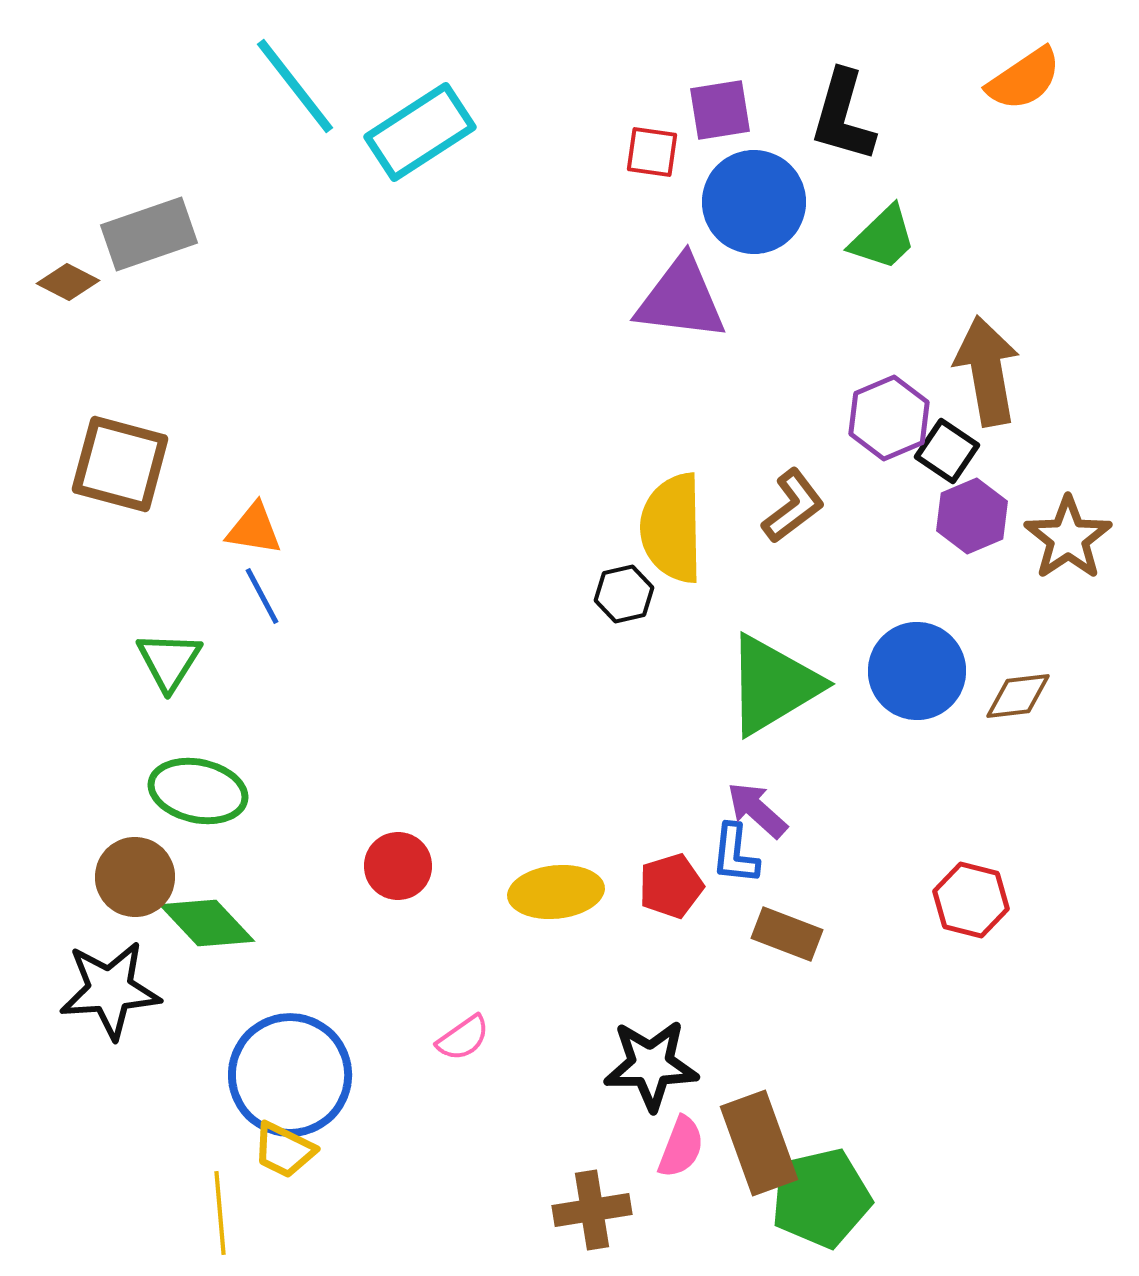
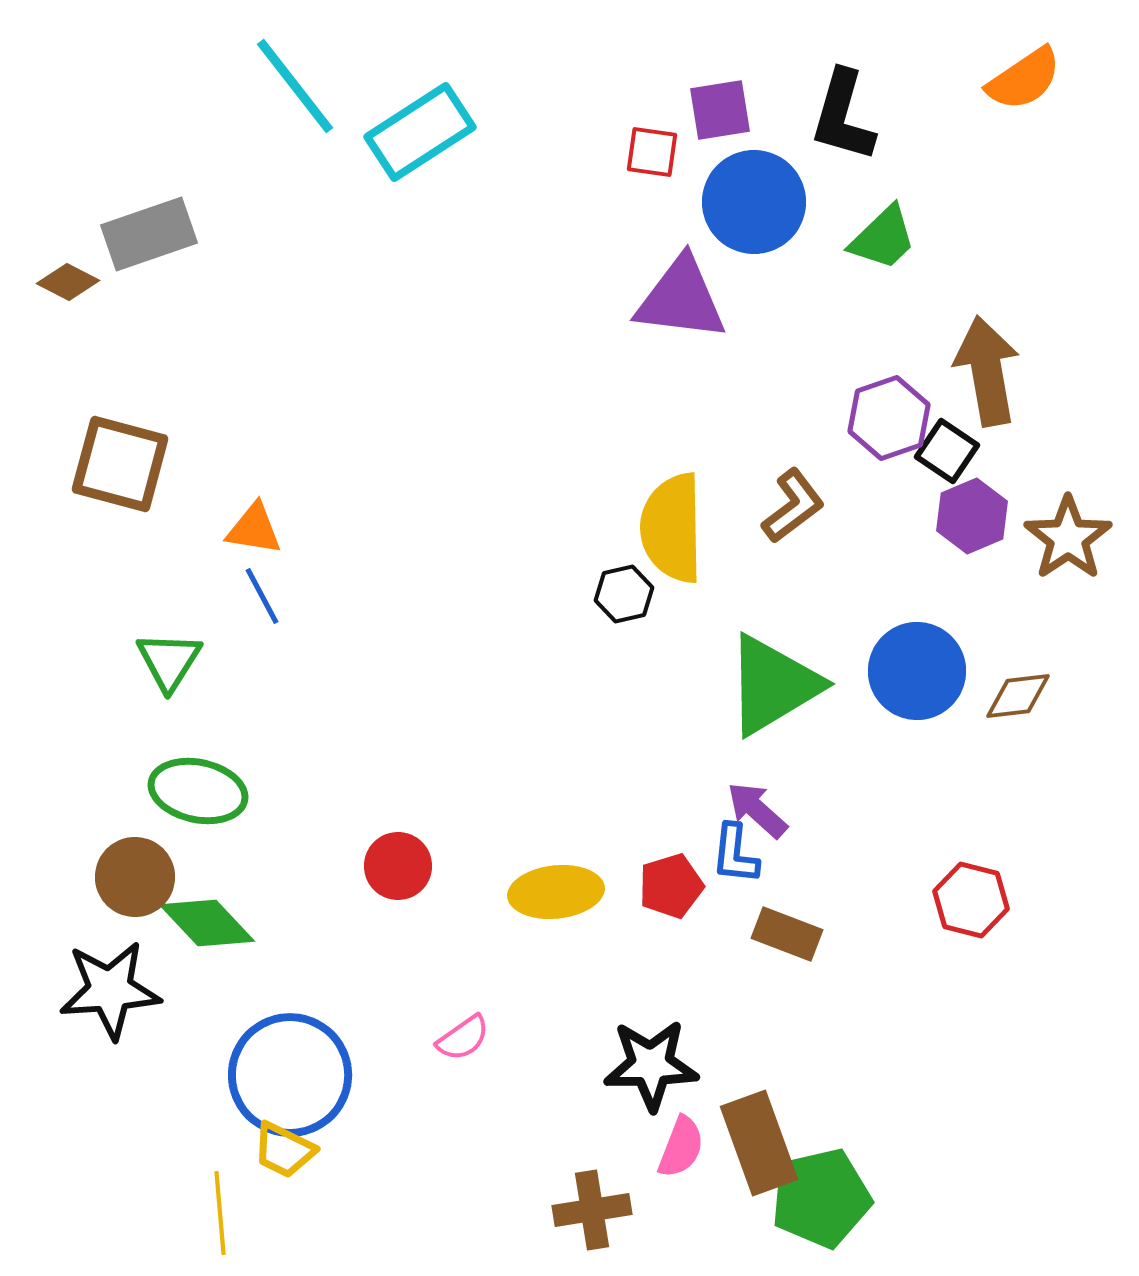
purple hexagon at (889, 418): rotated 4 degrees clockwise
